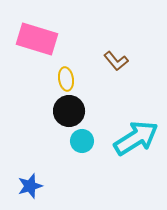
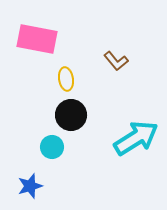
pink rectangle: rotated 6 degrees counterclockwise
black circle: moved 2 px right, 4 px down
cyan circle: moved 30 px left, 6 px down
